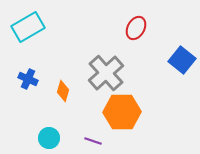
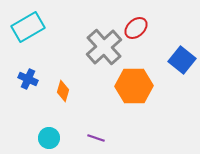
red ellipse: rotated 20 degrees clockwise
gray cross: moved 2 px left, 26 px up
orange hexagon: moved 12 px right, 26 px up
purple line: moved 3 px right, 3 px up
